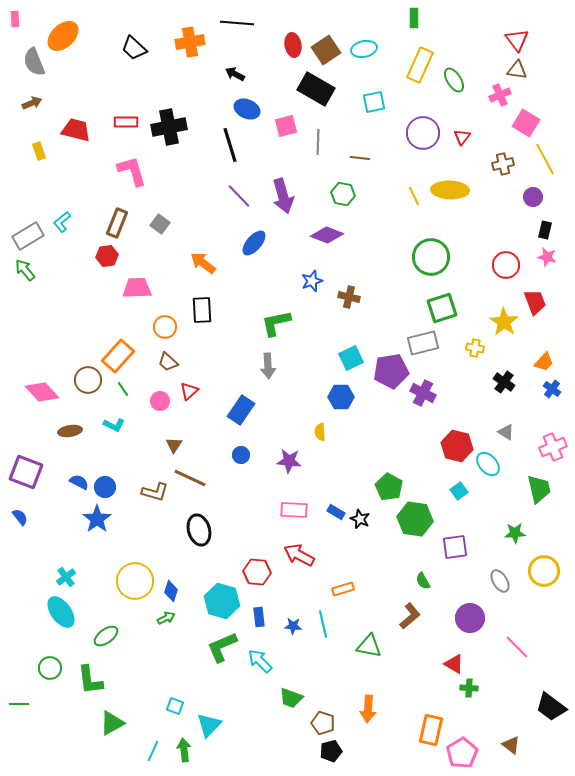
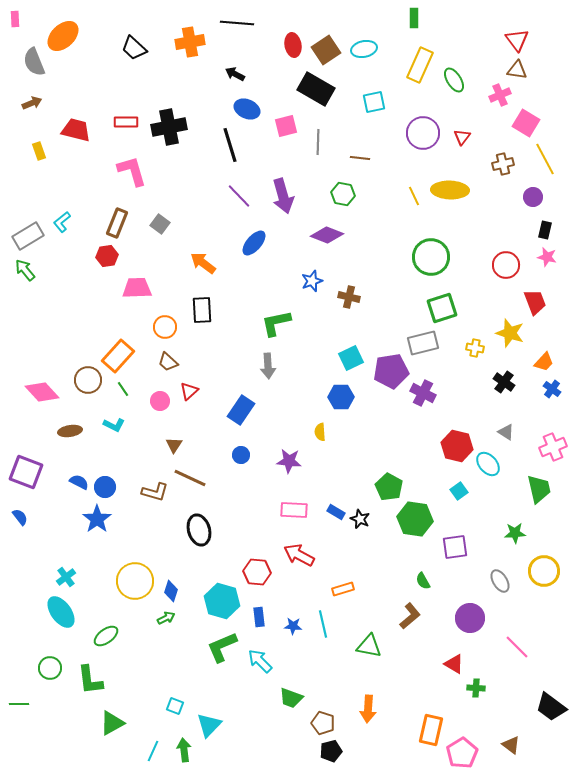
yellow star at (504, 322): moved 6 px right, 11 px down; rotated 16 degrees counterclockwise
green cross at (469, 688): moved 7 px right
